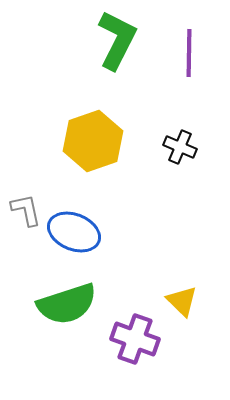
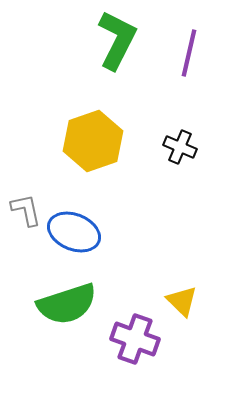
purple line: rotated 12 degrees clockwise
